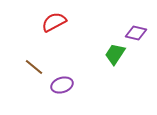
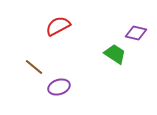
red semicircle: moved 4 px right, 4 px down
green trapezoid: rotated 90 degrees clockwise
purple ellipse: moved 3 px left, 2 px down
